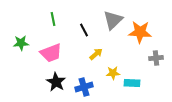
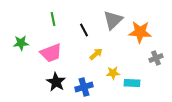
gray cross: rotated 16 degrees counterclockwise
